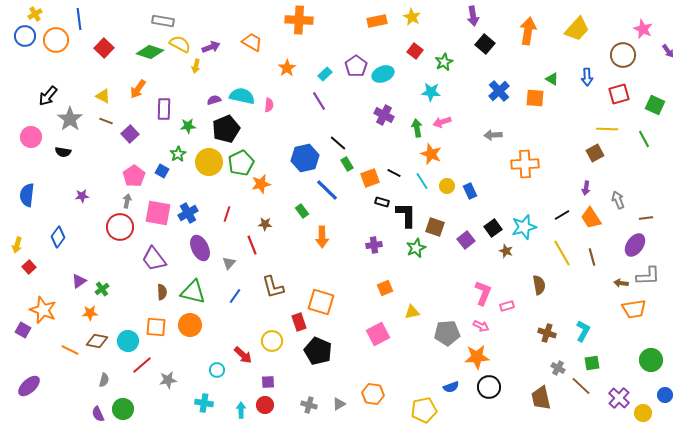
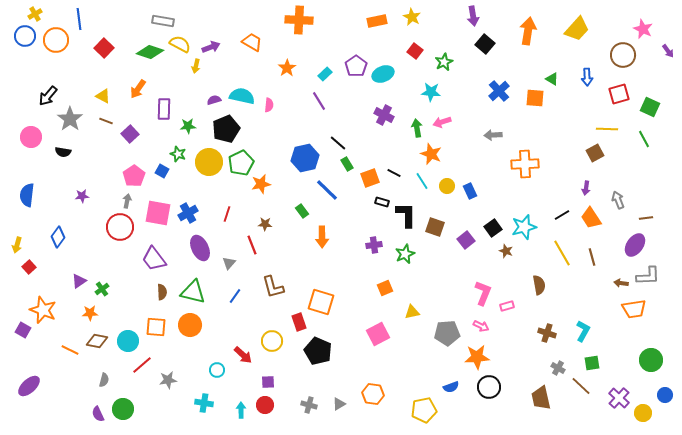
green square at (655, 105): moved 5 px left, 2 px down
green star at (178, 154): rotated 21 degrees counterclockwise
green star at (416, 248): moved 11 px left, 6 px down
